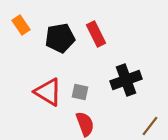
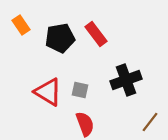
red rectangle: rotated 10 degrees counterclockwise
gray square: moved 2 px up
brown line: moved 4 px up
